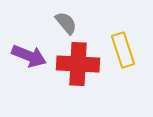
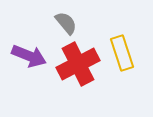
yellow rectangle: moved 1 px left, 3 px down
red cross: rotated 30 degrees counterclockwise
